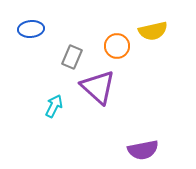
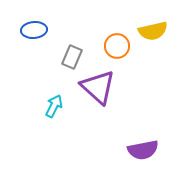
blue ellipse: moved 3 px right, 1 px down
